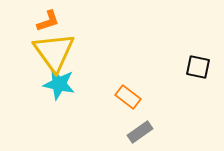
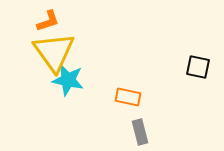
cyan star: moved 9 px right, 4 px up
orange rectangle: rotated 25 degrees counterclockwise
gray rectangle: rotated 70 degrees counterclockwise
